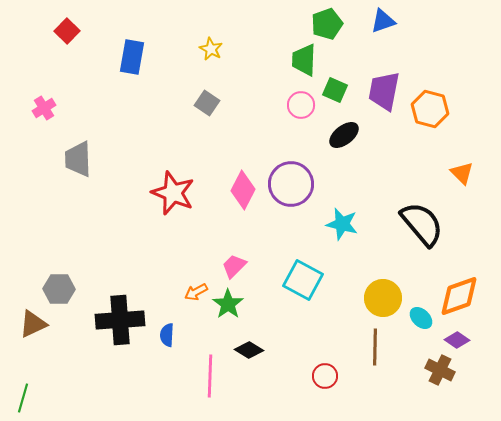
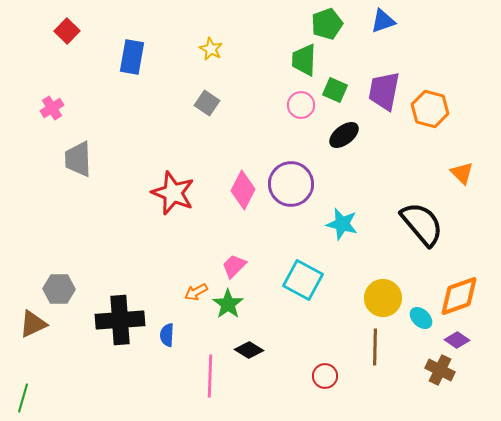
pink cross: moved 8 px right
